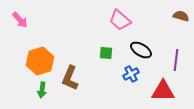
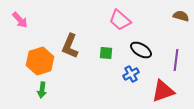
brown L-shape: moved 32 px up
red triangle: rotated 20 degrees counterclockwise
